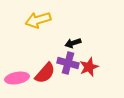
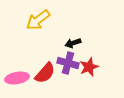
yellow arrow: rotated 20 degrees counterclockwise
